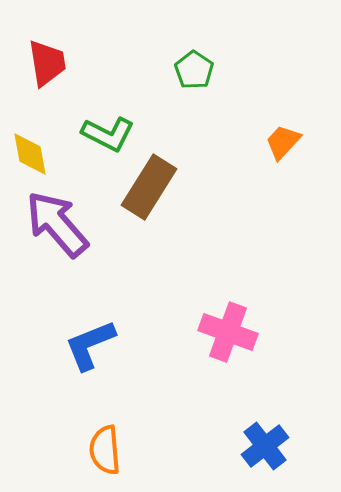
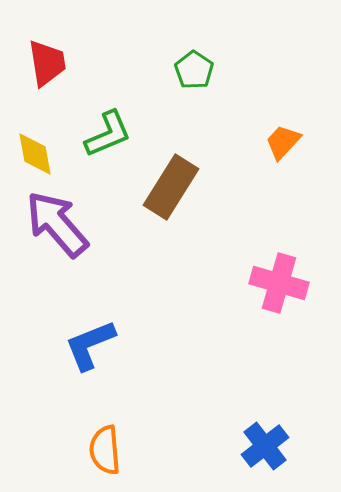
green L-shape: rotated 50 degrees counterclockwise
yellow diamond: moved 5 px right
brown rectangle: moved 22 px right
pink cross: moved 51 px right, 49 px up; rotated 4 degrees counterclockwise
